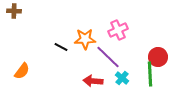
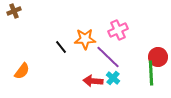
brown cross: rotated 24 degrees counterclockwise
black line: rotated 24 degrees clockwise
green line: moved 1 px right, 1 px up
cyan cross: moved 9 px left
